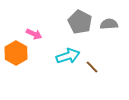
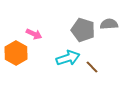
gray pentagon: moved 3 px right, 8 px down; rotated 10 degrees counterclockwise
cyan arrow: moved 2 px down
